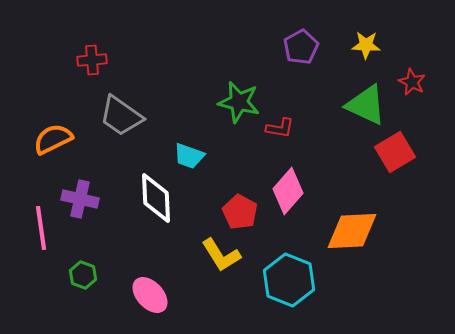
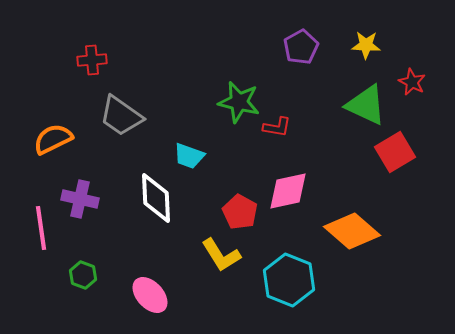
red L-shape: moved 3 px left, 1 px up
pink diamond: rotated 36 degrees clockwise
orange diamond: rotated 44 degrees clockwise
